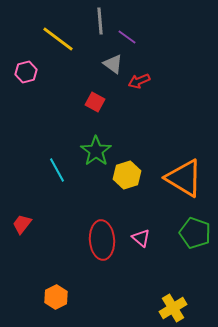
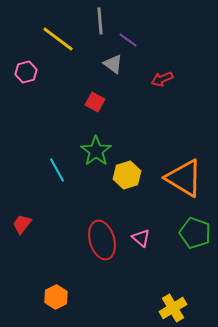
purple line: moved 1 px right, 3 px down
red arrow: moved 23 px right, 2 px up
red ellipse: rotated 12 degrees counterclockwise
